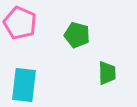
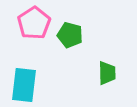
pink pentagon: moved 14 px right; rotated 16 degrees clockwise
green pentagon: moved 7 px left
